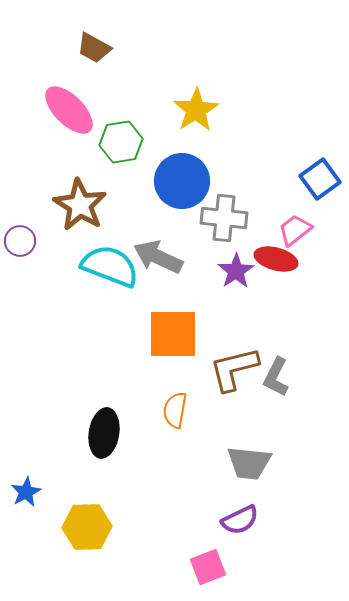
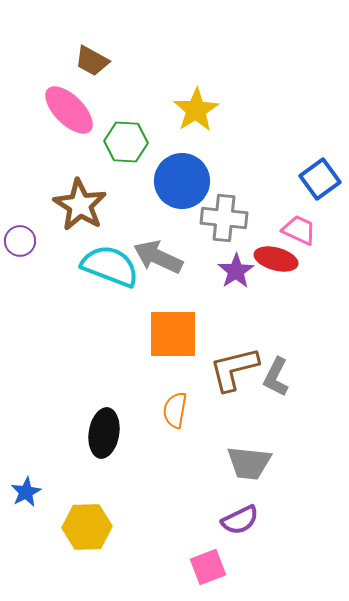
brown trapezoid: moved 2 px left, 13 px down
green hexagon: moved 5 px right; rotated 12 degrees clockwise
pink trapezoid: moved 4 px right; rotated 63 degrees clockwise
